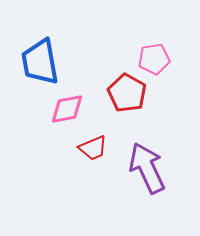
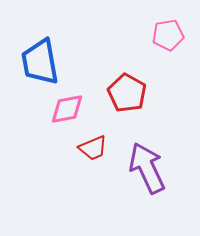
pink pentagon: moved 14 px right, 24 px up
